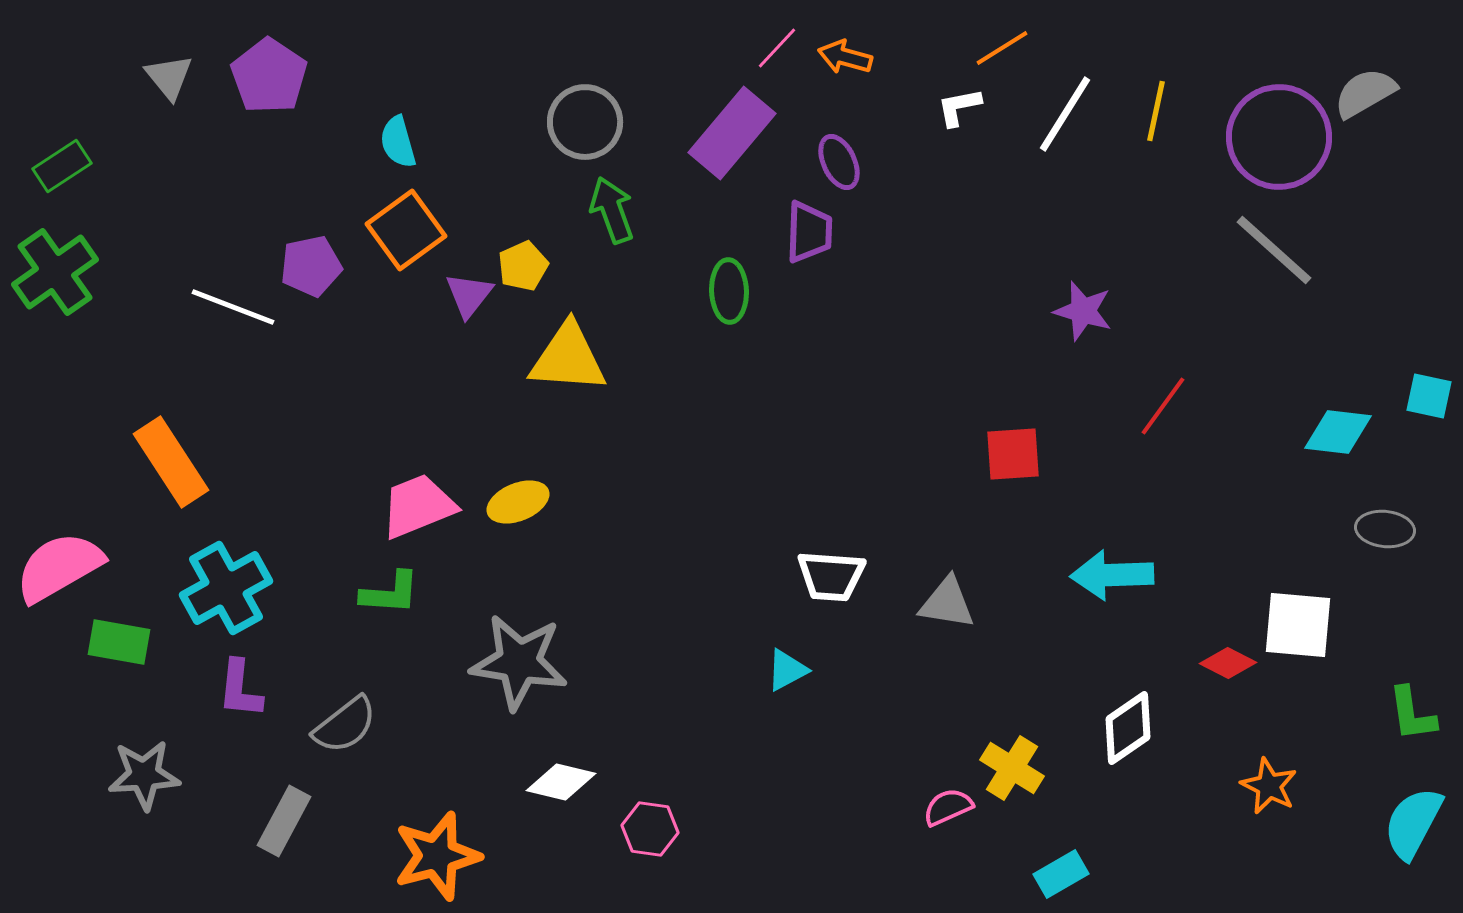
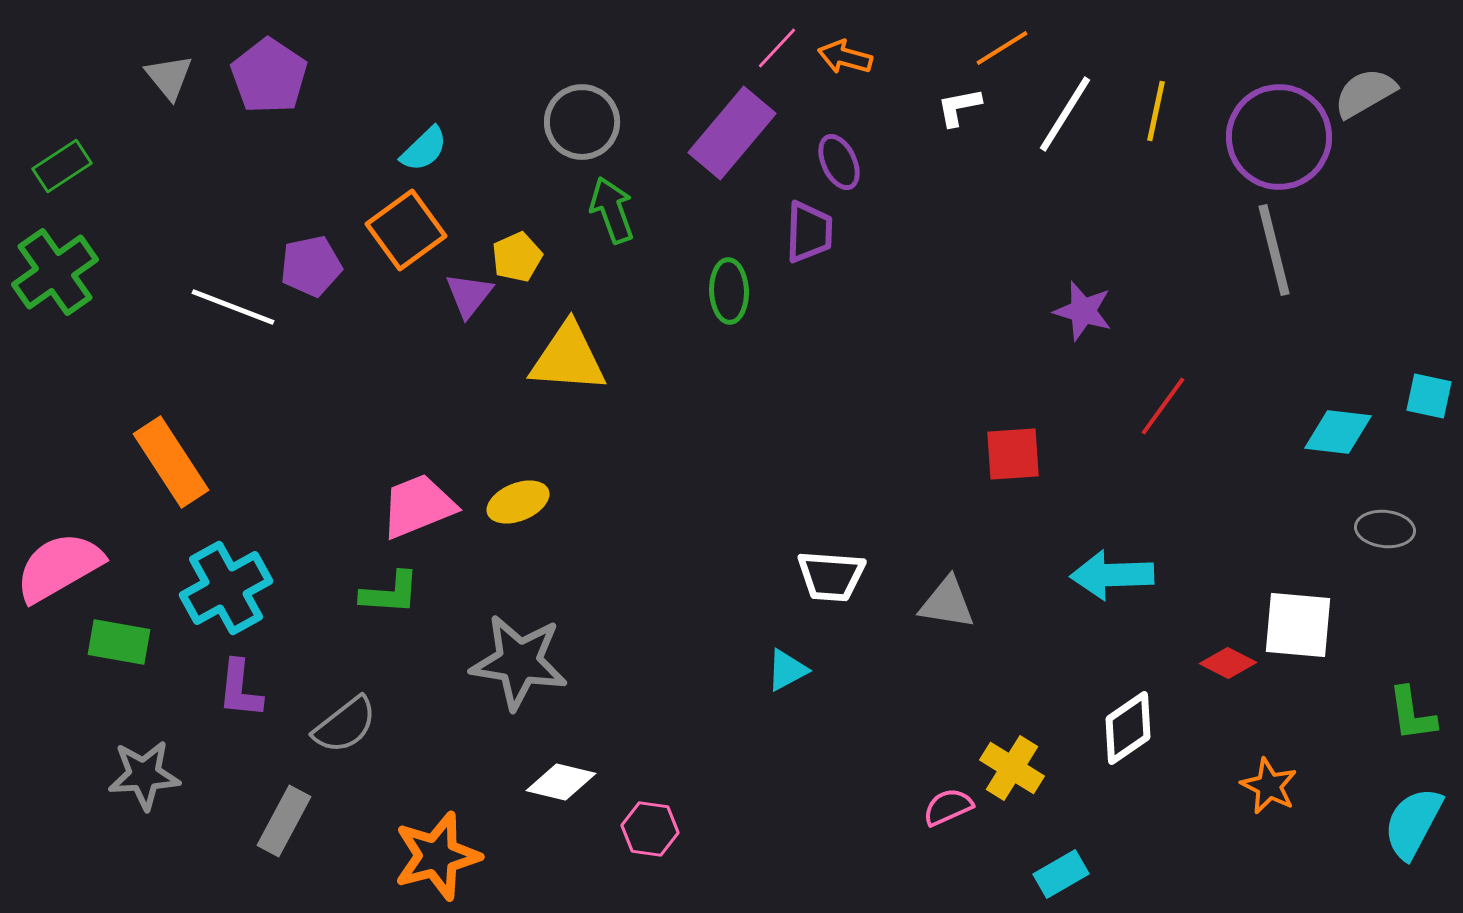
gray circle at (585, 122): moved 3 px left
cyan semicircle at (398, 142): moved 26 px right, 7 px down; rotated 118 degrees counterclockwise
gray line at (1274, 250): rotated 34 degrees clockwise
yellow pentagon at (523, 266): moved 6 px left, 9 px up
